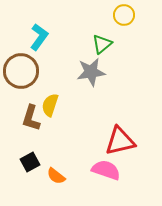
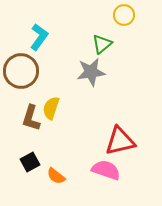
yellow semicircle: moved 1 px right, 3 px down
